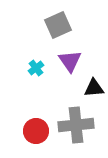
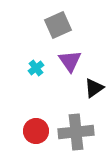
black triangle: rotated 30 degrees counterclockwise
gray cross: moved 7 px down
